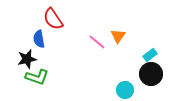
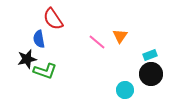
orange triangle: moved 2 px right
cyan rectangle: rotated 16 degrees clockwise
green L-shape: moved 8 px right, 6 px up
